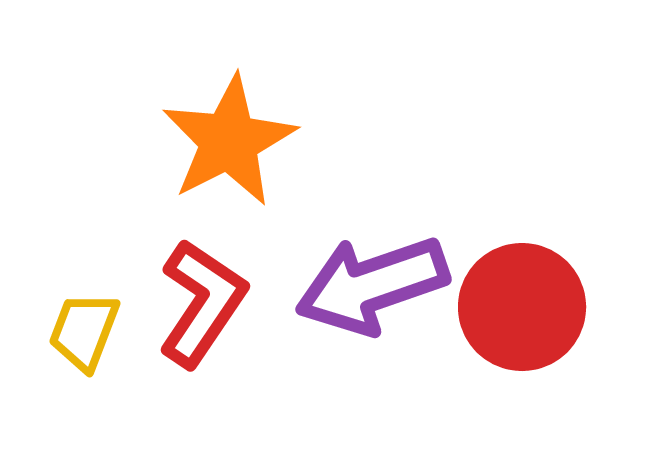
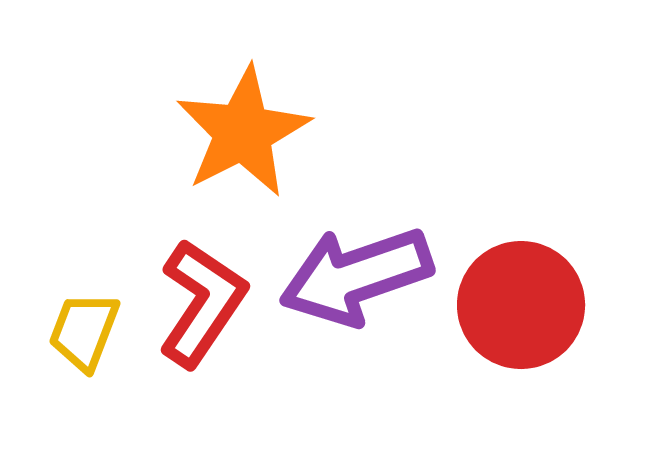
orange star: moved 14 px right, 9 px up
purple arrow: moved 16 px left, 9 px up
red circle: moved 1 px left, 2 px up
